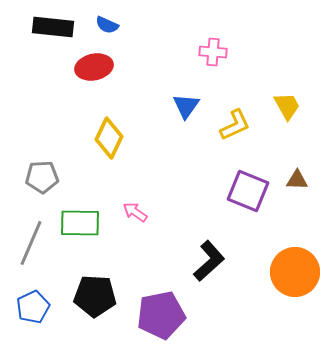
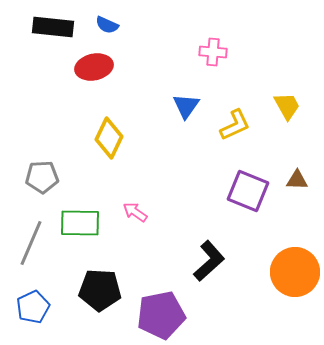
black pentagon: moved 5 px right, 6 px up
